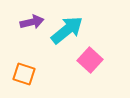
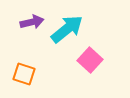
cyan arrow: moved 1 px up
